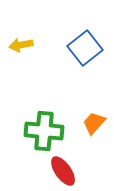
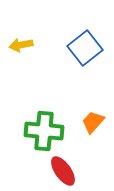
orange trapezoid: moved 1 px left, 1 px up
